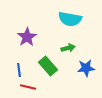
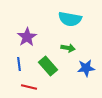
green arrow: rotated 24 degrees clockwise
blue line: moved 6 px up
red line: moved 1 px right
